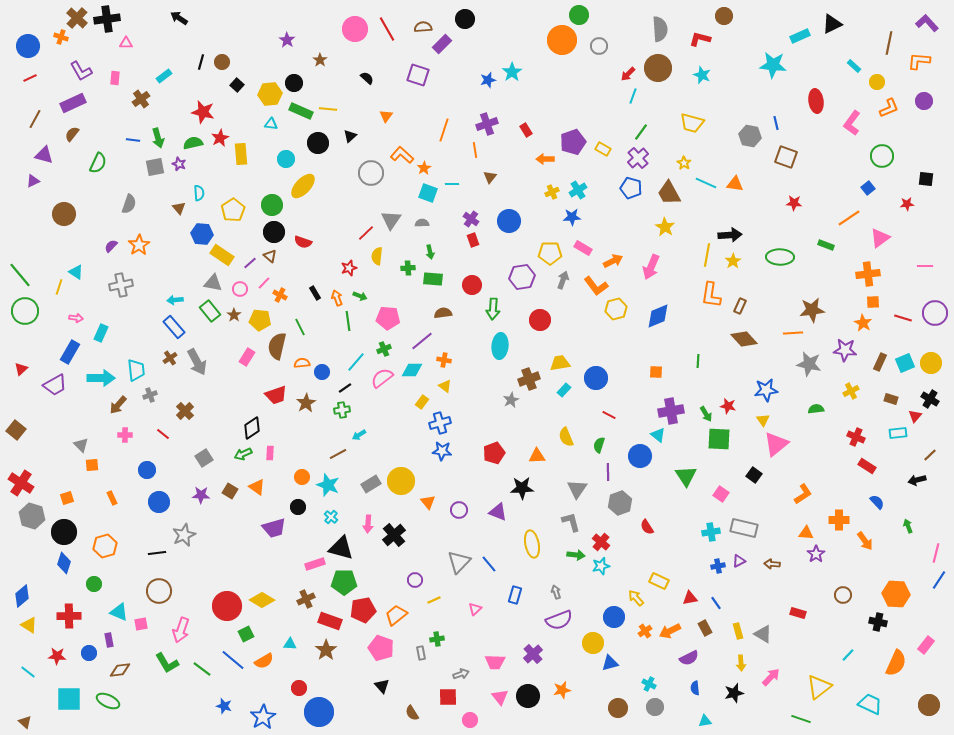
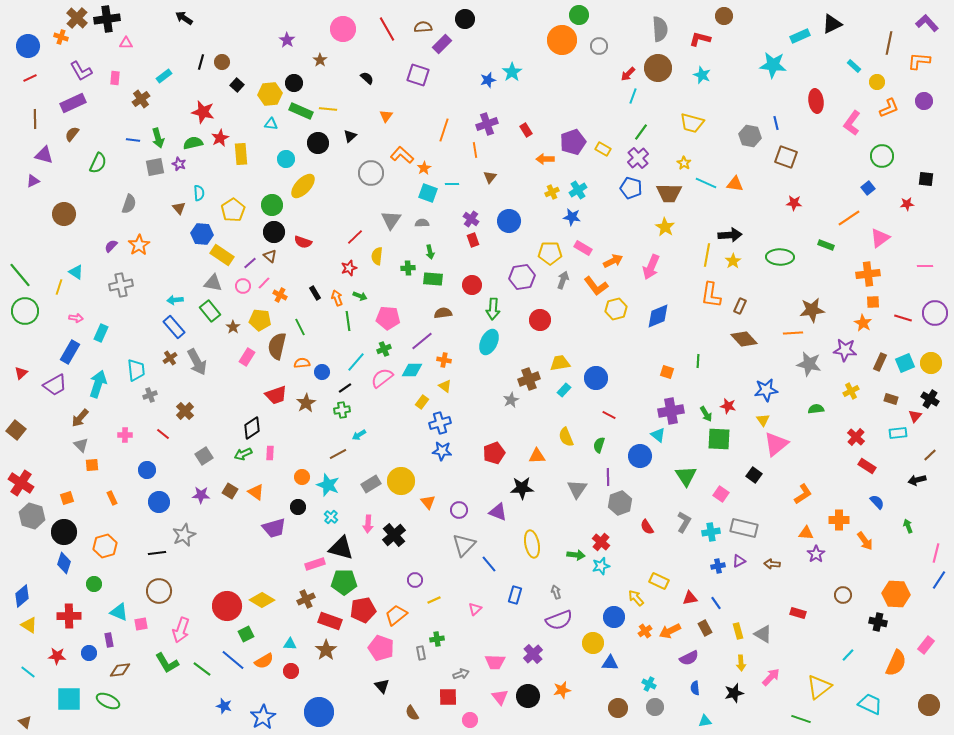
black arrow at (179, 18): moved 5 px right
pink circle at (355, 29): moved 12 px left
brown line at (35, 119): rotated 30 degrees counterclockwise
brown trapezoid at (669, 193): rotated 60 degrees counterclockwise
blue star at (572, 217): rotated 12 degrees clockwise
red line at (366, 233): moved 11 px left, 4 px down
pink circle at (240, 289): moved 3 px right, 3 px up
brown star at (234, 315): moved 1 px left, 12 px down
cyan ellipse at (500, 346): moved 11 px left, 4 px up; rotated 20 degrees clockwise
red triangle at (21, 369): moved 4 px down
orange square at (656, 372): moved 11 px right; rotated 16 degrees clockwise
cyan arrow at (101, 378): moved 3 px left, 6 px down; rotated 72 degrees counterclockwise
brown arrow at (118, 405): moved 38 px left, 13 px down
red cross at (856, 437): rotated 18 degrees clockwise
gray square at (204, 458): moved 2 px up
purple line at (608, 472): moved 5 px down
orange triangle at (257, 487): moved 1 px left, 5 px down
gray L-shape at (571, 522): moved 113 px right; rotated 45 degrees clockwise
gray triangle at (459, 562): moved 5 px right, 17 px up
blue triangle at (610, 663): rotated 18 degrees clockwise
red circle at (299, 688): moved 8 px left, 17 px up
